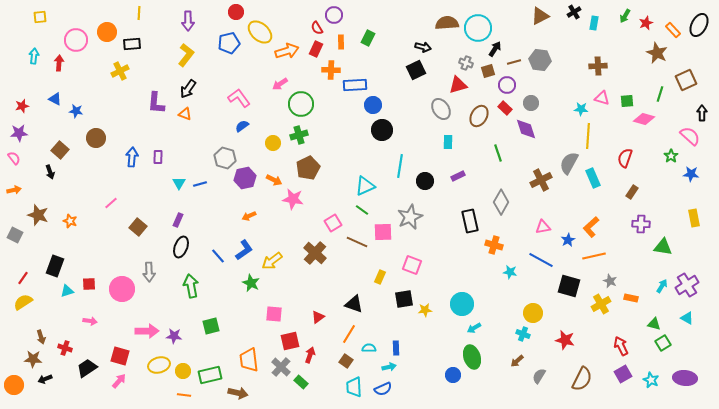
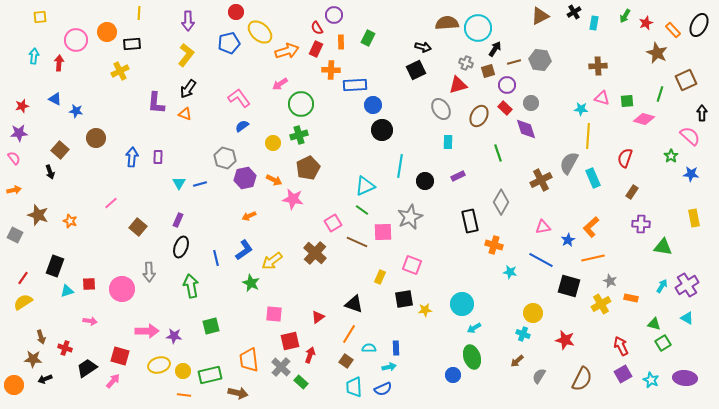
blue line at (218, 256): moved 2 px left, 2 px down; rotated 28 degrees clockwise
orange line at (594, 256): moved 1 px left, 2 px down
pink arrow at (119, 381): moved 6 px left
